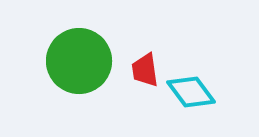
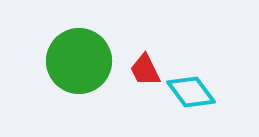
red trapezoid: rotated 18 degrees counterclockwise
